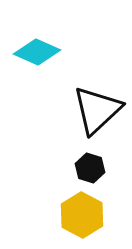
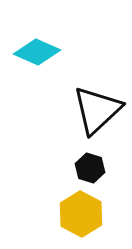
yellow hexagon: moved 1 px left, 1 px up
